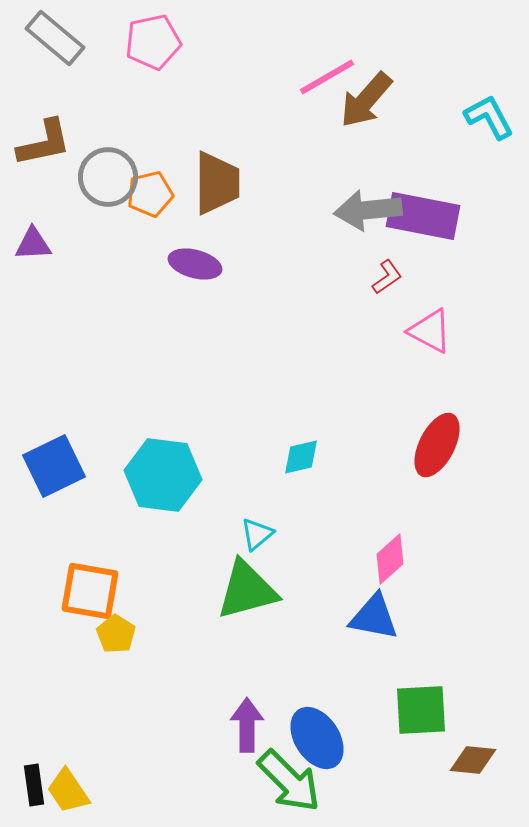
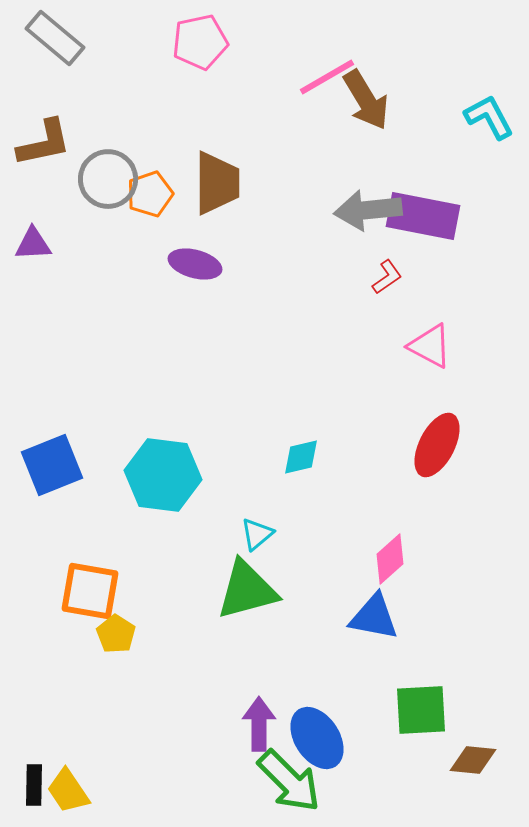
pink pentagon: moved 47 px right
brown arrow: rotated 72 degrees counterclockwise
gray circle: moved 2 px down
orange pentagon: rotated 6 degrees counterclockwise
pink triangle: moved 15 px down
blue square: moved 2 px left, 1 px up; rotated 4 degrees clockwise
purple arrow: moved 12 px right, 1 px up
black rectangle: rotated 9 degrees clockwise
